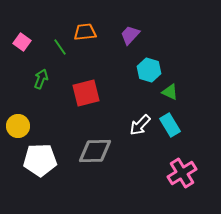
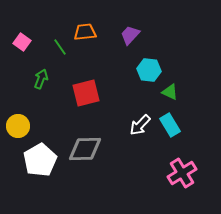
cyan hexagon: rotated 10 degrees counterclockwise
gray diamond: moved 10 px left, 2 px up
white pentagon: rotated 28 degrees counterclockwise
